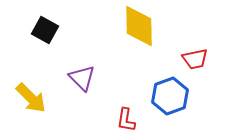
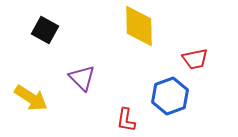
yellow arrow: rotated 12 degrees counterclockwise
